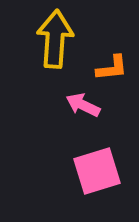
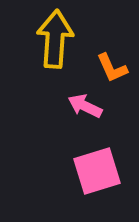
orange L-shape: rotated 72 degrees clockwise
pink arrow: moved 2 px right, 1 px down
